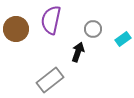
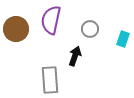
gray circle: moved 3 px left
cyan rectangle: rotated 35 degrees counterclockwise
black arrow: moved 3 px left, 4 px down
gray rectangle: rotated 56 degrees counterclockwise
